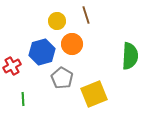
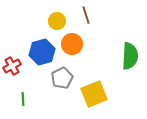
gray pentagon: rotated 15 degrees clockwise
